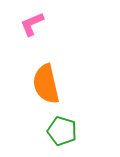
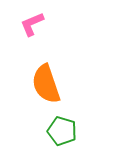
orange semicircle: rotated 6 degrees counterclockwise
